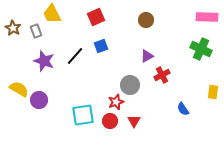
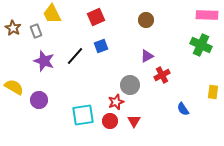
pink rectangle: moved 2 px up
green cross: moved 4 px up
yellow semicircle: moved 5 px left, 2 px up
